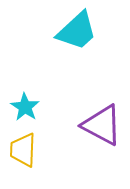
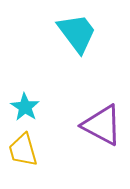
cyan trapezoid: moved 2 px down; rotated 84 degrees counterclockwise
yellow trapezoid: rotated 18 degrees counterclockwise
